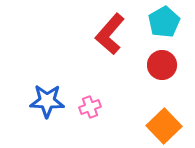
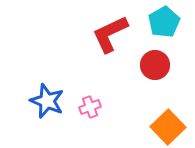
red L-shape: rotated 24 degrees clockwise
red circle: moved 7 px left
blue star: rotated 20 degrees clockwise
orange square: moved 4 px right, 1 px down
